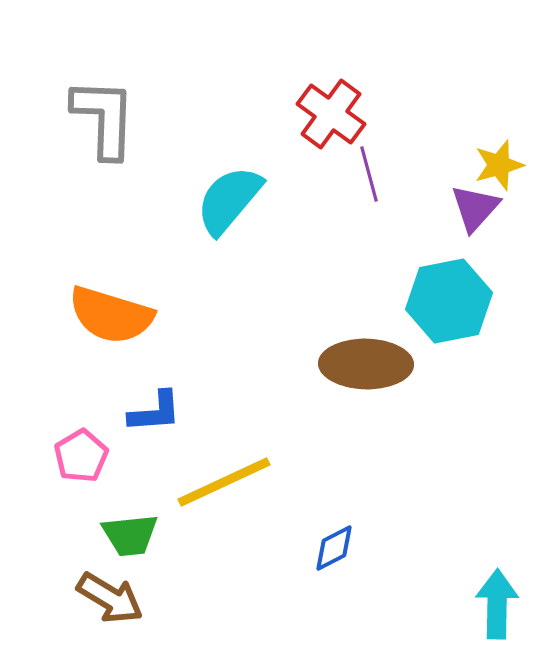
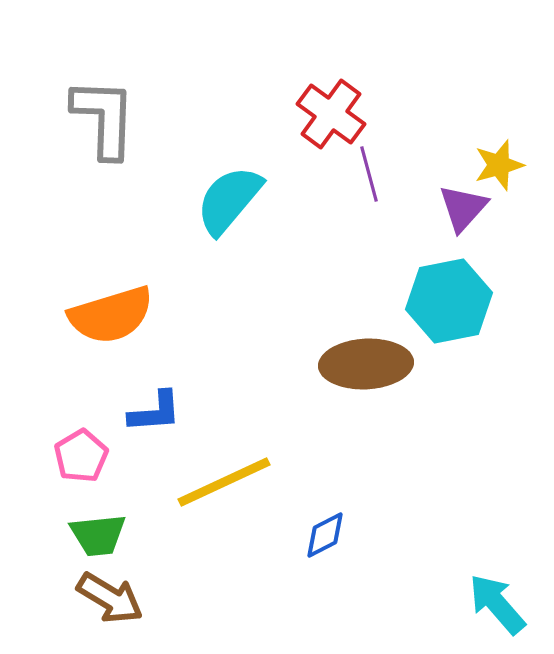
purple triangle: moved 12 px left
orange semicircle: rotated 34 degrees counterclockwise
brown ellipse: rotated 4 degrees counterclockwise
green trapezoid: moved 32 px left
blue diamond: moved 9 px left, 13 px up
cyan arrow: rotated 42 degrees counterclockwise
